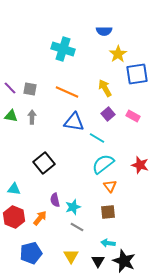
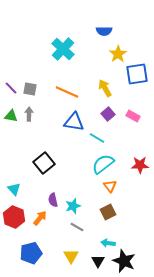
cyan cross: rotated 25 degrees clockwise
purple line: moved 1 px right
gray arrow: moved 3 px left, 3 px up
red star: rotated 18 degrees counterclockwise
cyan triangle: rotated 40 degrees clockwise
purple semicircle: moved 2 px left
cyan star: moved 1 px up
brown square: rotated 21 degrees counterclockwise
